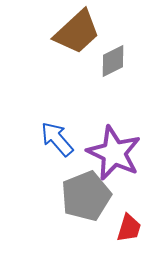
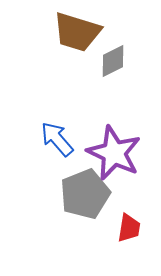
brown trapezoid: rotated 60 degrees clockwise
gray pentagon: moved 1 px left, 2 px up
red trapezoid: rotated 8 degrees counterclockwise
